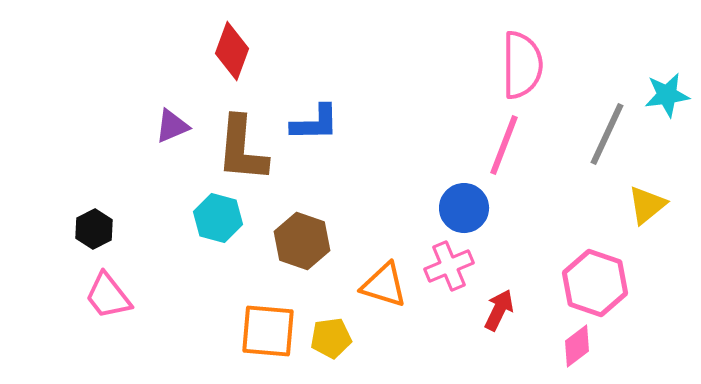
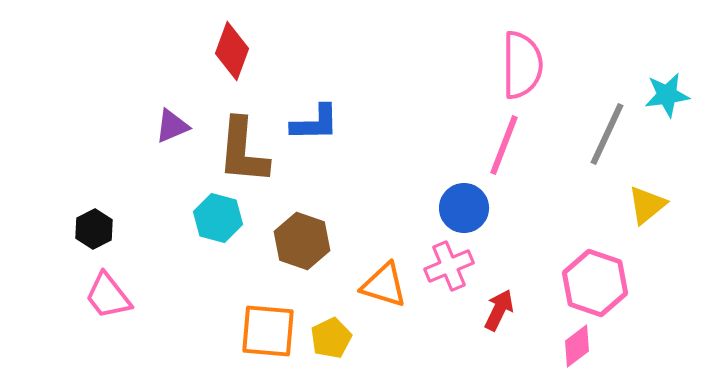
brown L-shape: moved 1 px right, 2 px down
yellow pentagon: rotated 18 degrees counterclockwise
